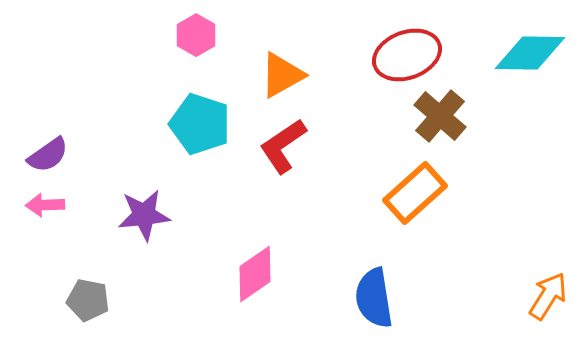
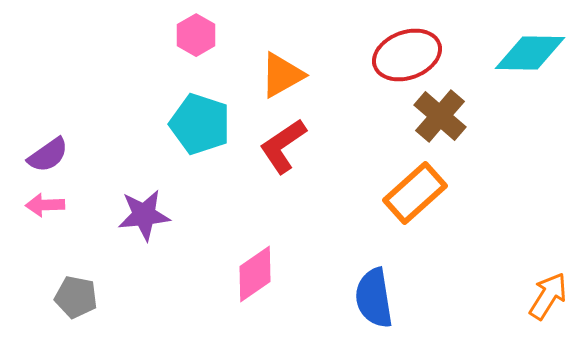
gray pentagon: moved 12 px left, 3 px up
